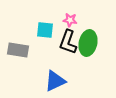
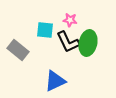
black L-shape: rotated 45 degrees counterclockwise
gray rectangle: rotated 30 degrees clockwise
